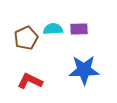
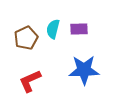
cyan semicircle: rotated 72 degrees counterclockwise
red L-shape: rotated 50 degrees counterclockwise
